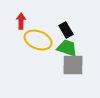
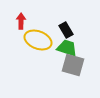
gray square: rotated 15 degrees clockwise
